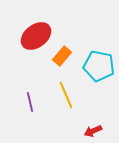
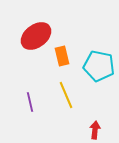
orange rectangle: rotated 54 degrees counterclockwise
red arrow: moved 2 px right, 1 px up; rotated 120 degrees clockwise
